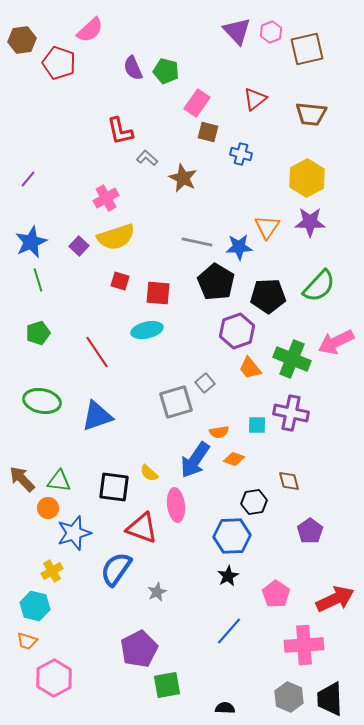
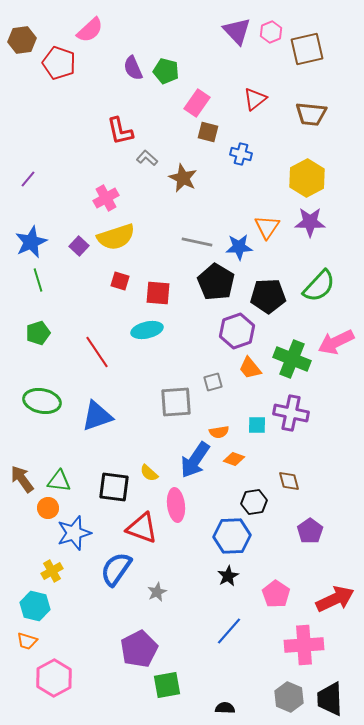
gray square at (205, 383): moved 8 px right, 1 px up; rotated 24 degrees clockwise
gray square at (176, 402): rotated 12 degrees clockwise
brown arrow at (22, 479): rotated 8 degrees clockwise
